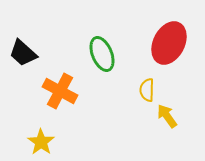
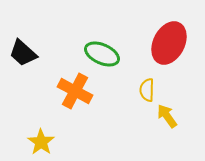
green ellipse: rotated 44 degrees counterclockwise
orange cross: moved 15 px right
